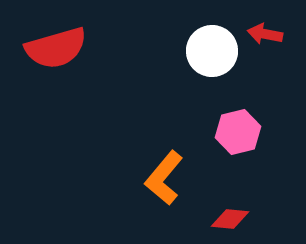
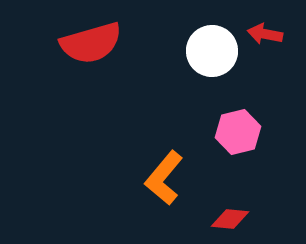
red semicircle: moved 35 px right, 5 px up
